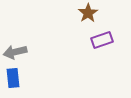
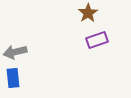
purple rectangle: moved 5 px left
